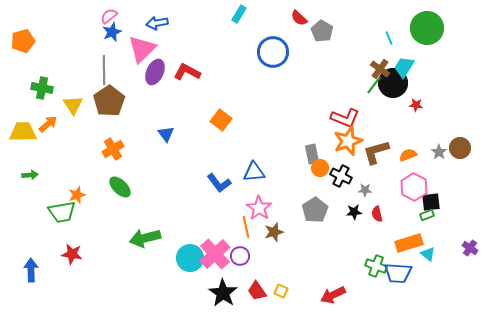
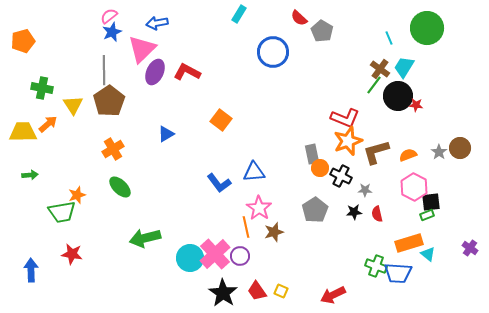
black circle at (393, 83): moved 5 px right, 13 px down
blue triangle at (166, 134): rotated 36 degrees clockwise
